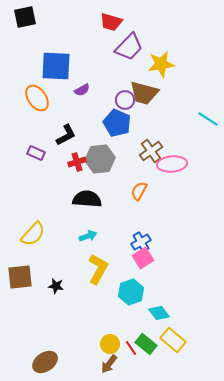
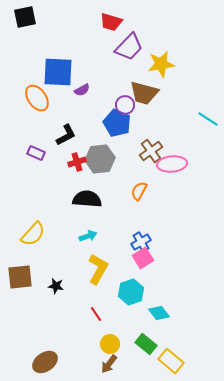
blue square: moved 2 px right, 6 px down
purple circle: moved 5 px down
yellow rectangle: moved 2 px left, 21 px down
red line: moved 35 px left, 34 px up
